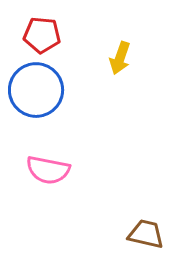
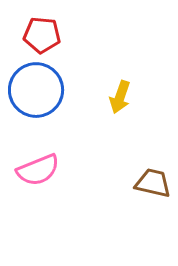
yellow arrow: moved 39 px down
pink semicircle: moved 10 px left; rotated 33 degrees counterclockwise
brown trapezoid: moved 7 px right, 51 px up
